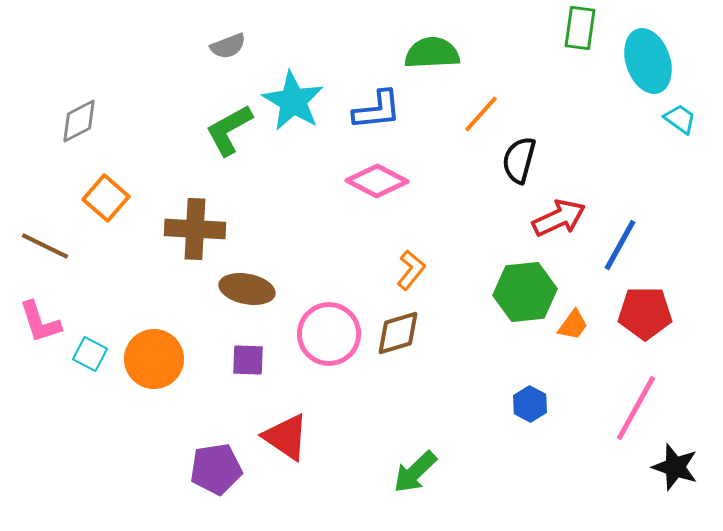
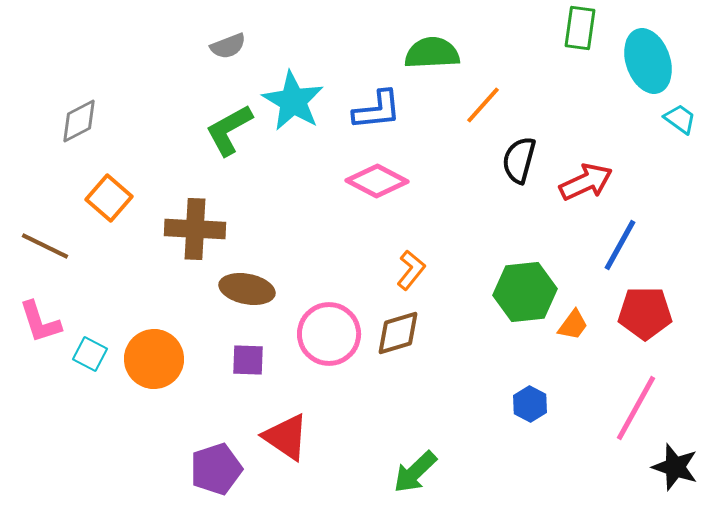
orange line: moved 2 px right, 9 px up
orange square: moved 3 px right
red arrow: moved 27 px right, 36 px up
purple pentagon: rotated 9 degrees counterclockwise
